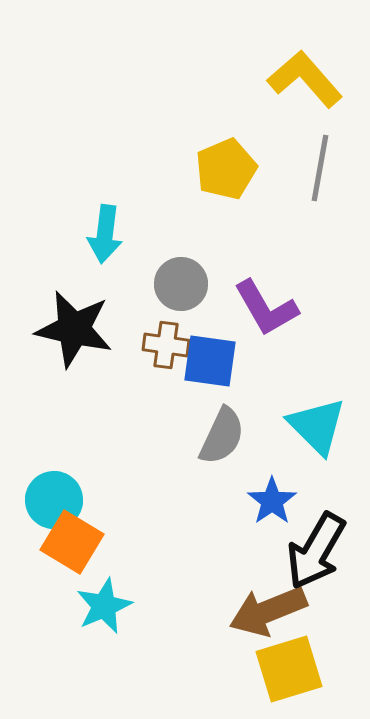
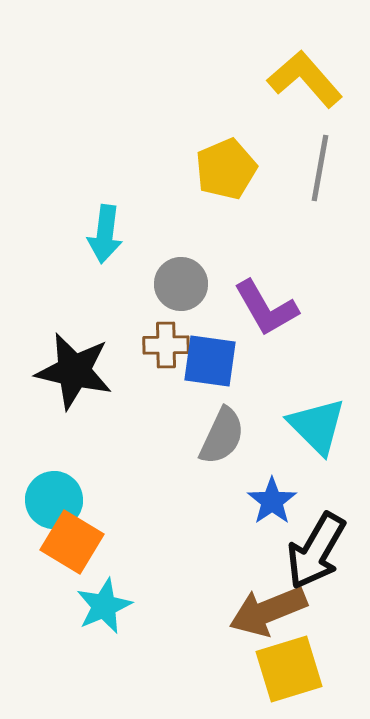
black star: moved 42 px down
brown cross: rotated 9 degrees counterclockwise
